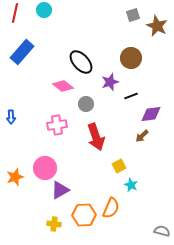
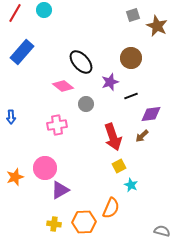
red line: rotated 18 degrees clockwise
red arrow: moved 17 px right
orange hexagon: moved 7 px down
